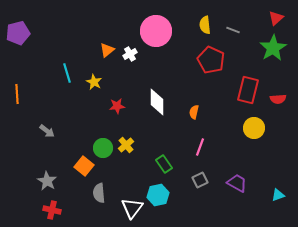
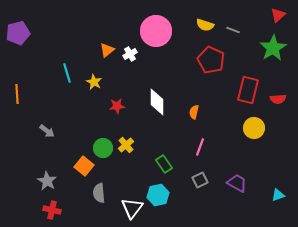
red triangle: moved 2 px right, 3 px up
yellow semicircle: rotated 66 degrees counterclockwise
